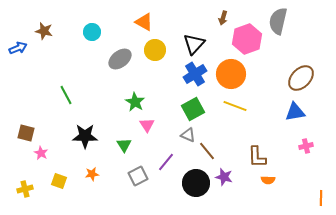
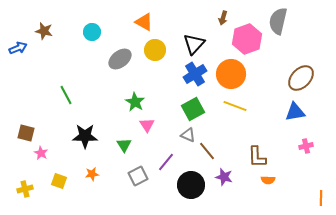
black circle: moved 5 px left, 2 px down
